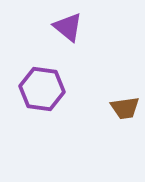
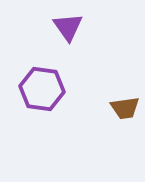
purple triangle: rotated 16 degrees clockwise
